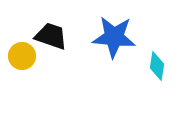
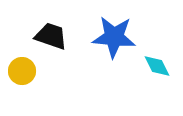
yellow circle: moved 15 px down
cyan diamond: rotated 36 degrees counterclockwise
